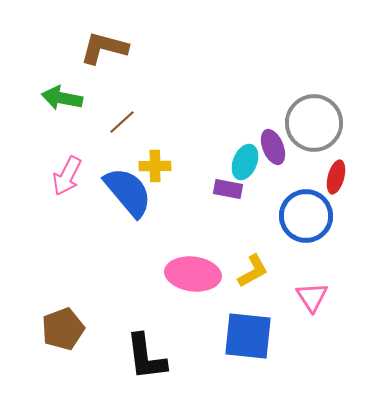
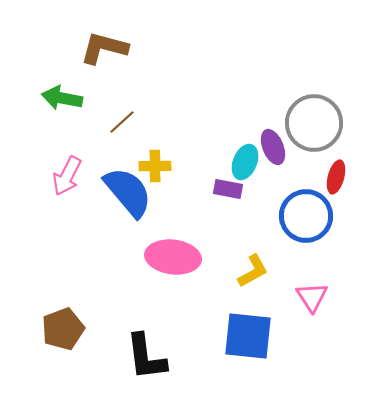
pink ellipse: moved 20 px left, 17 px up
